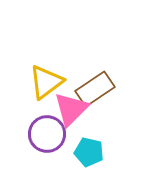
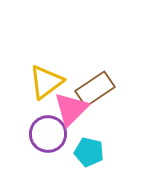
purple circle: moved 1 px right
